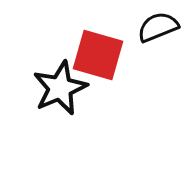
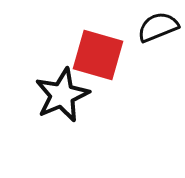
black star: moved 2 px right, 7 px down
